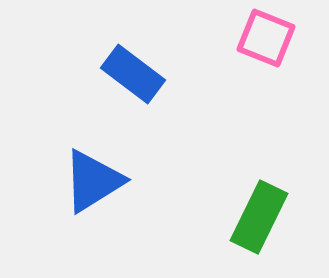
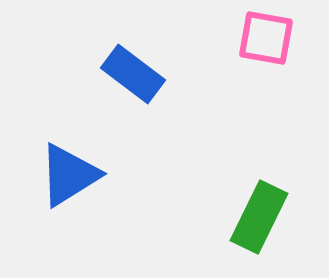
pink square: rotated 12 degrees counterclockwise
blue triangle: moved 24 px left, 6 px up
